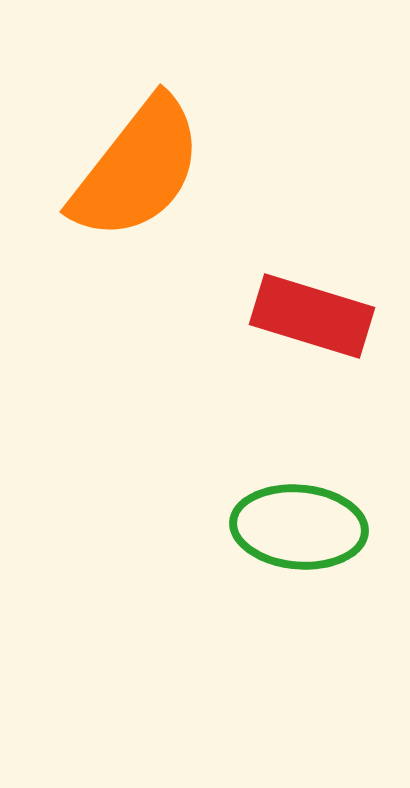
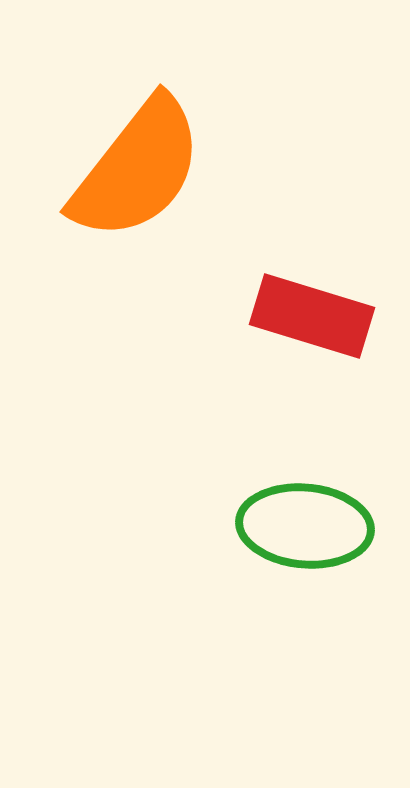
green ellipse: moved 6 px right, 1 px up
